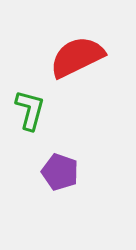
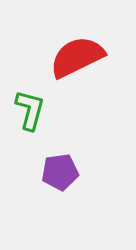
purple pentagon: rotated 27 degrees counterclockwise
